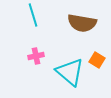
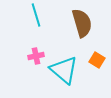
cyan line: moved 3 px right
brown semicircle: rotated 116 degrees counterclockwise
cyan triangle: moved 6 px left, 2 px up
